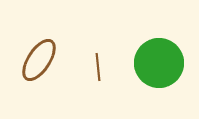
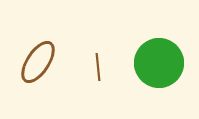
brown ellipse: moved 1 px left, 2 px down
